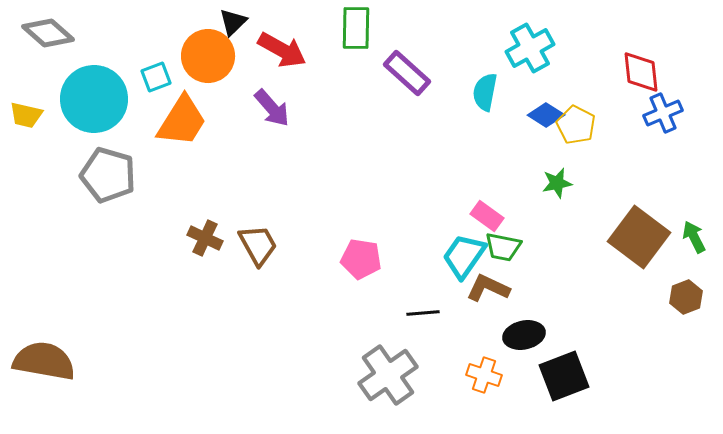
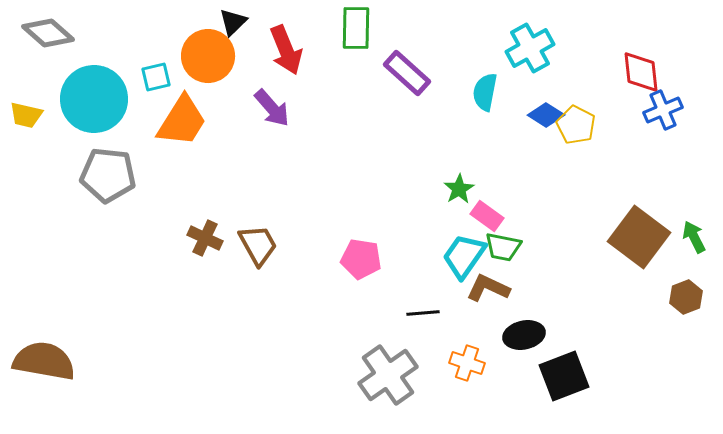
red arrow: moved 4 px right; rotated 39 degrees clockwise
cyan square: rotated 8 degrees clockwise
blue cross: moved 3 px up
gray pentagon: rotated 10 degrees counterclockwise
green star: moved 98 px left, 6 px down; rotated 20 degrees counterclockwise
orange cross: moved 17 px left, 12 px up
